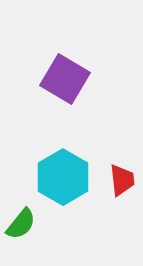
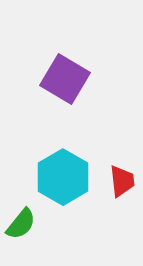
red trapezoid: moved 1 px down
